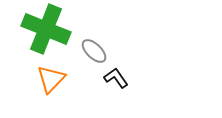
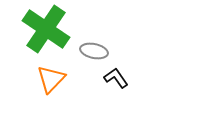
green cross: rotated 12 degrees clockwise
gray ellipse: rotated 32 degrees counterclockwise
